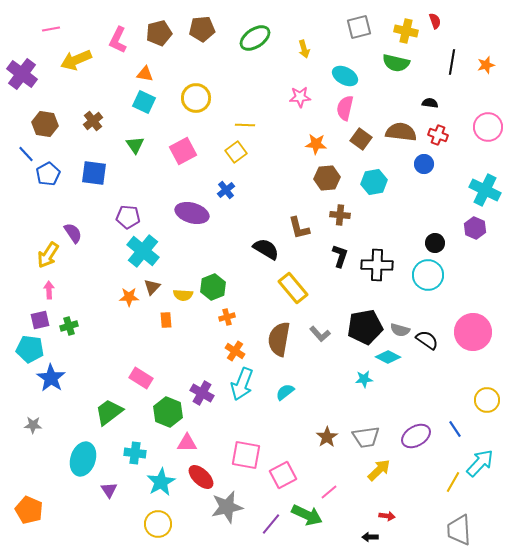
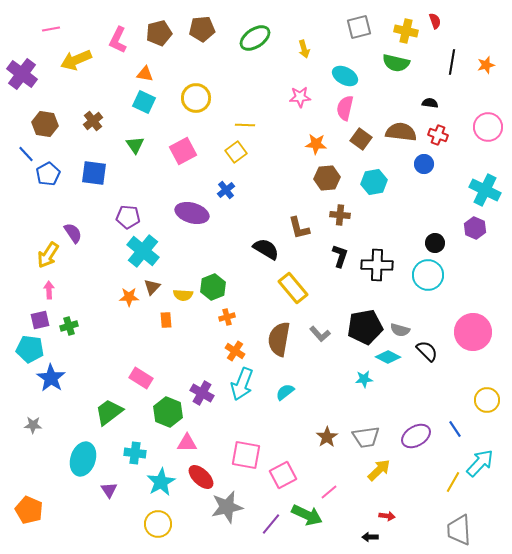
black semicircle at (427, 340): moved 11 px down; rotated 10 degrees clockwise
